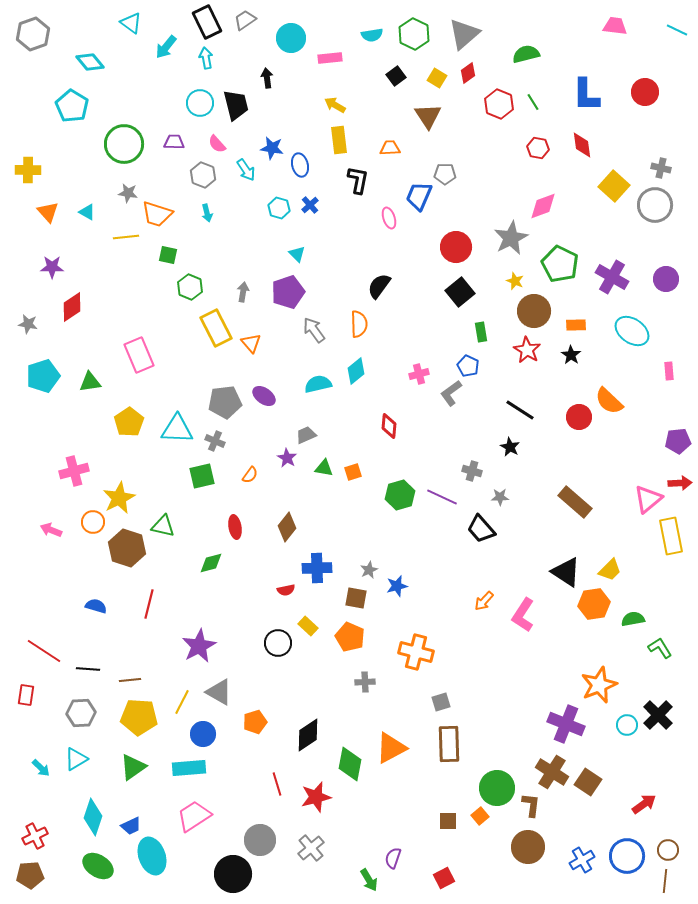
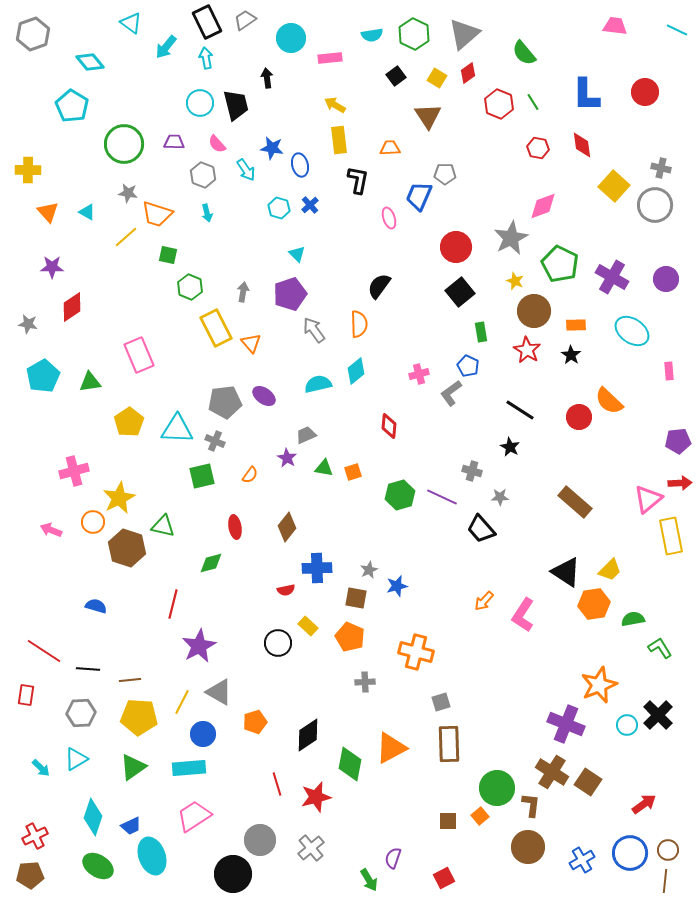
green semicircle at (526, 54): moved 2 px left, 1 px up; rotated 116 degrees counterclockwise
yellow line at (126, 237): rotated 35 degrees counterclockwise
purple pentagon at (288, 292): moved 2 px right, 2 px down
cyan pentagon at (43, 376): rotated 12 degrees counterclockwise
red line at (149, 604): moved 24 px right
blue circle at (627, 856): moved 3 px right, 3 px up
